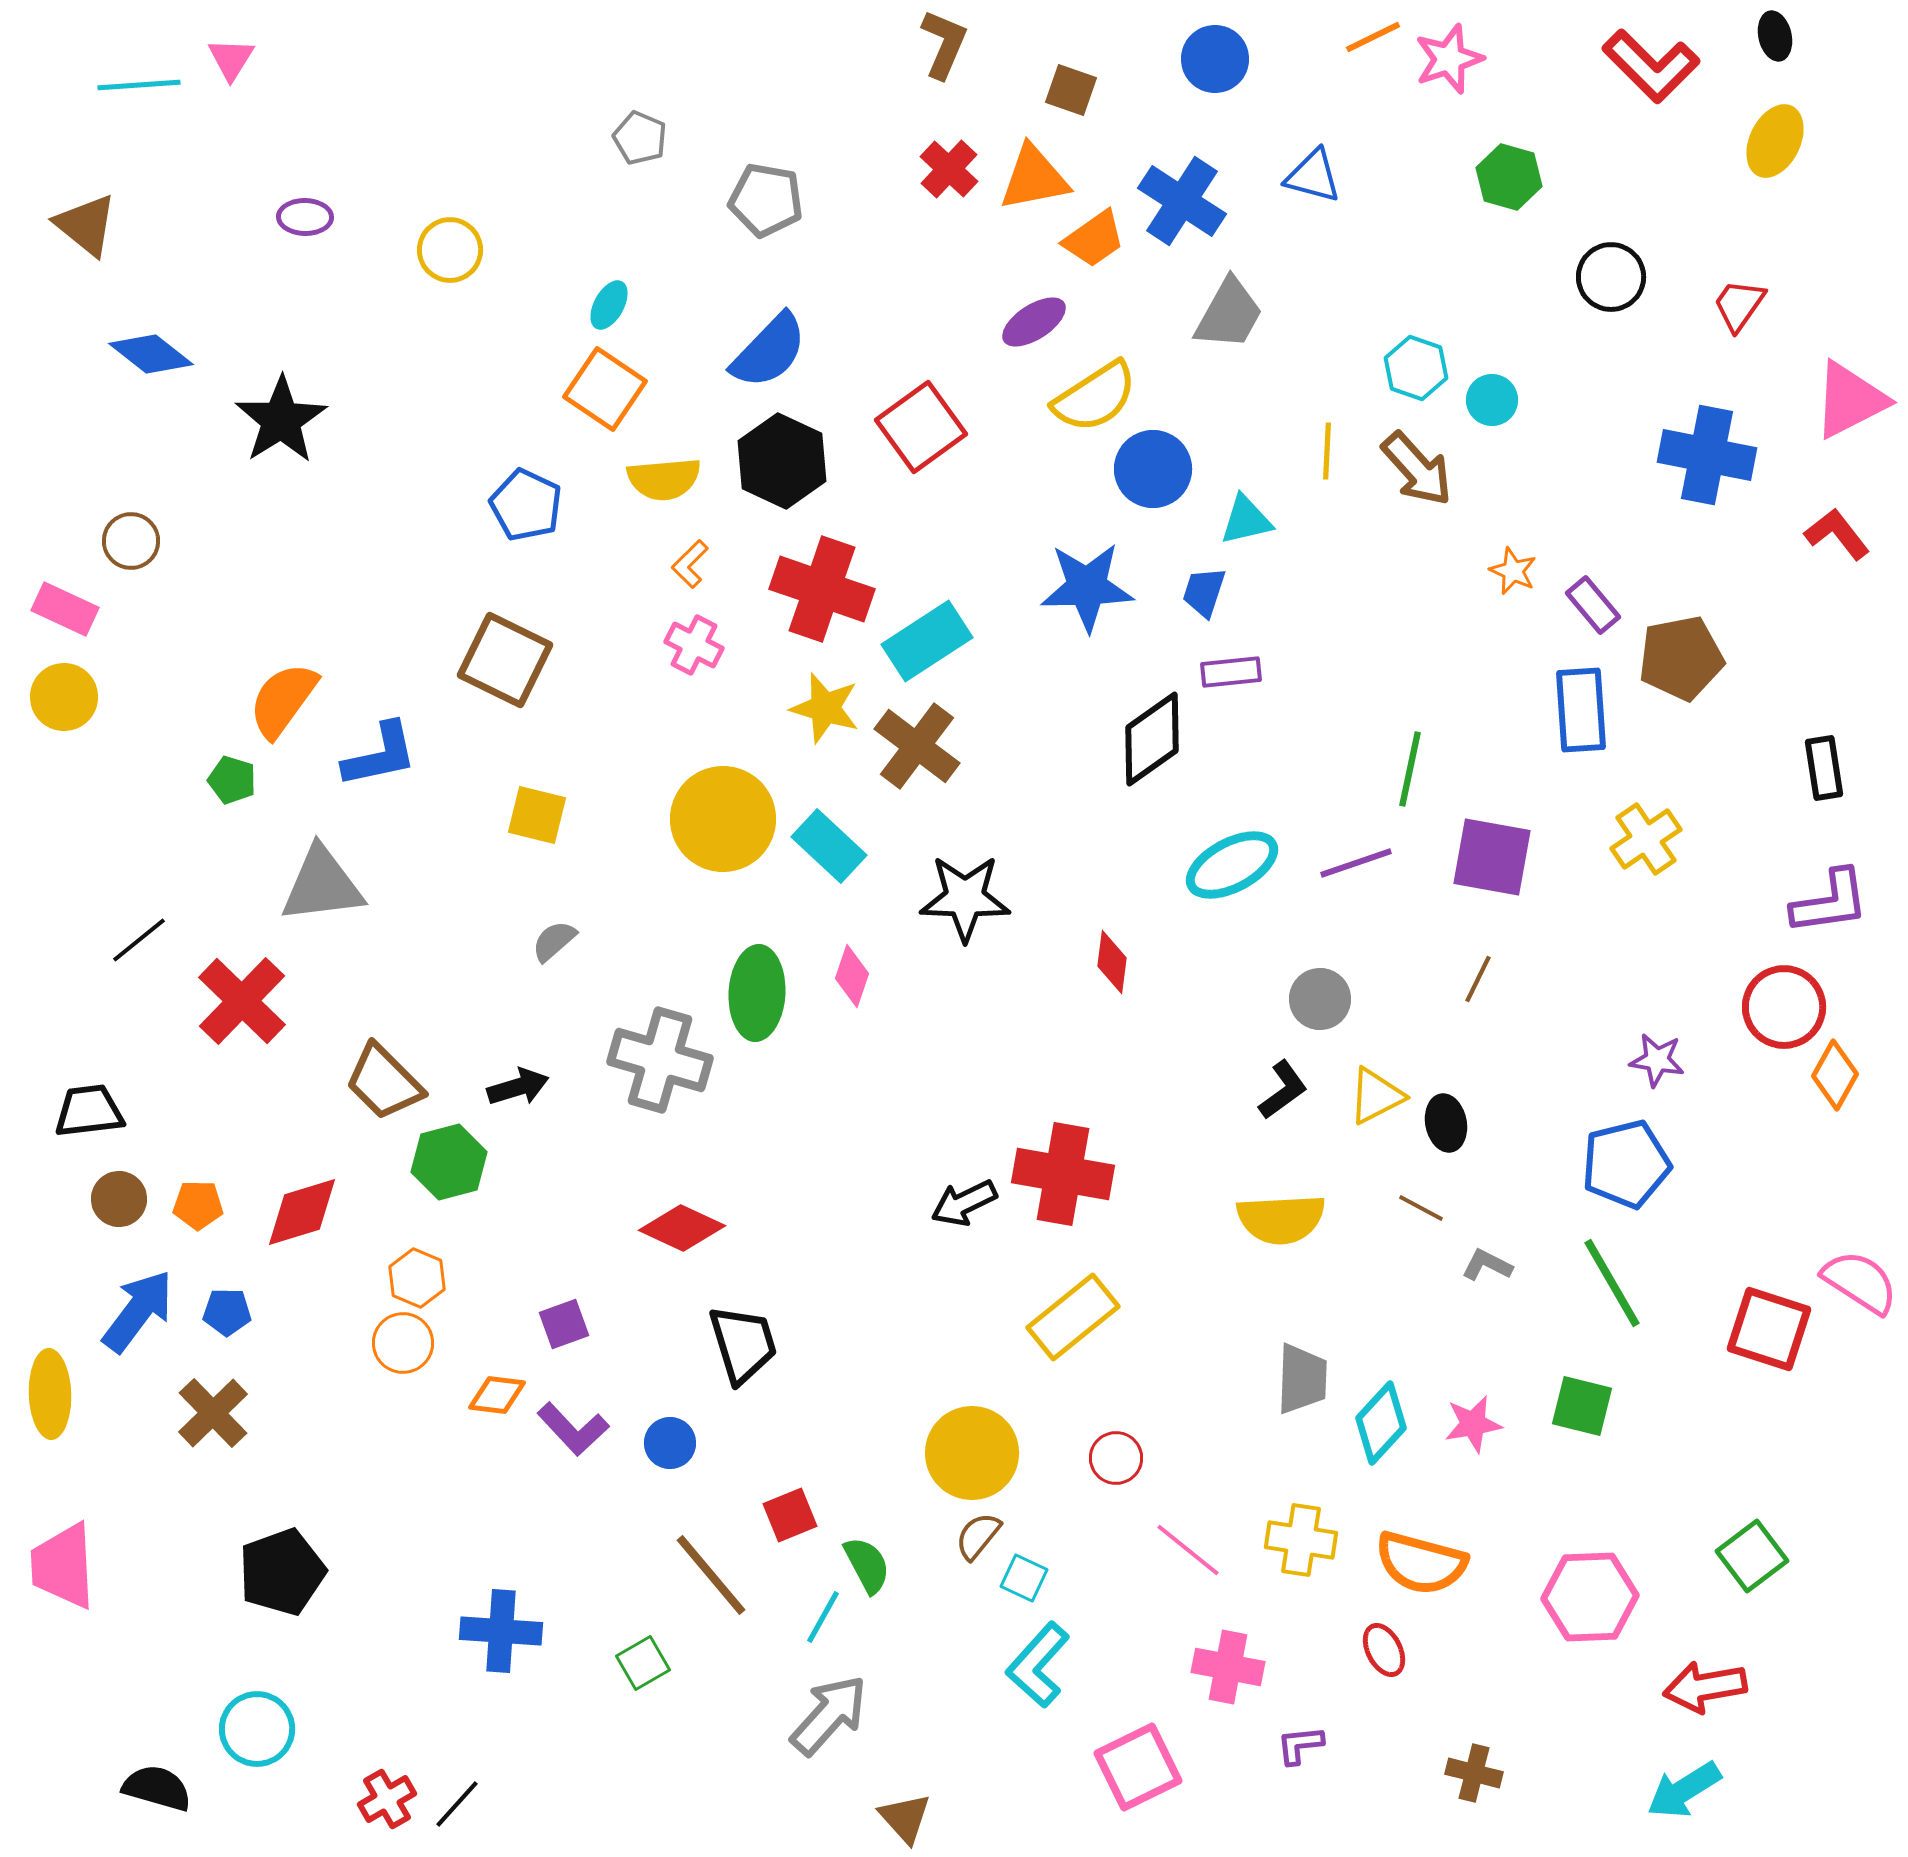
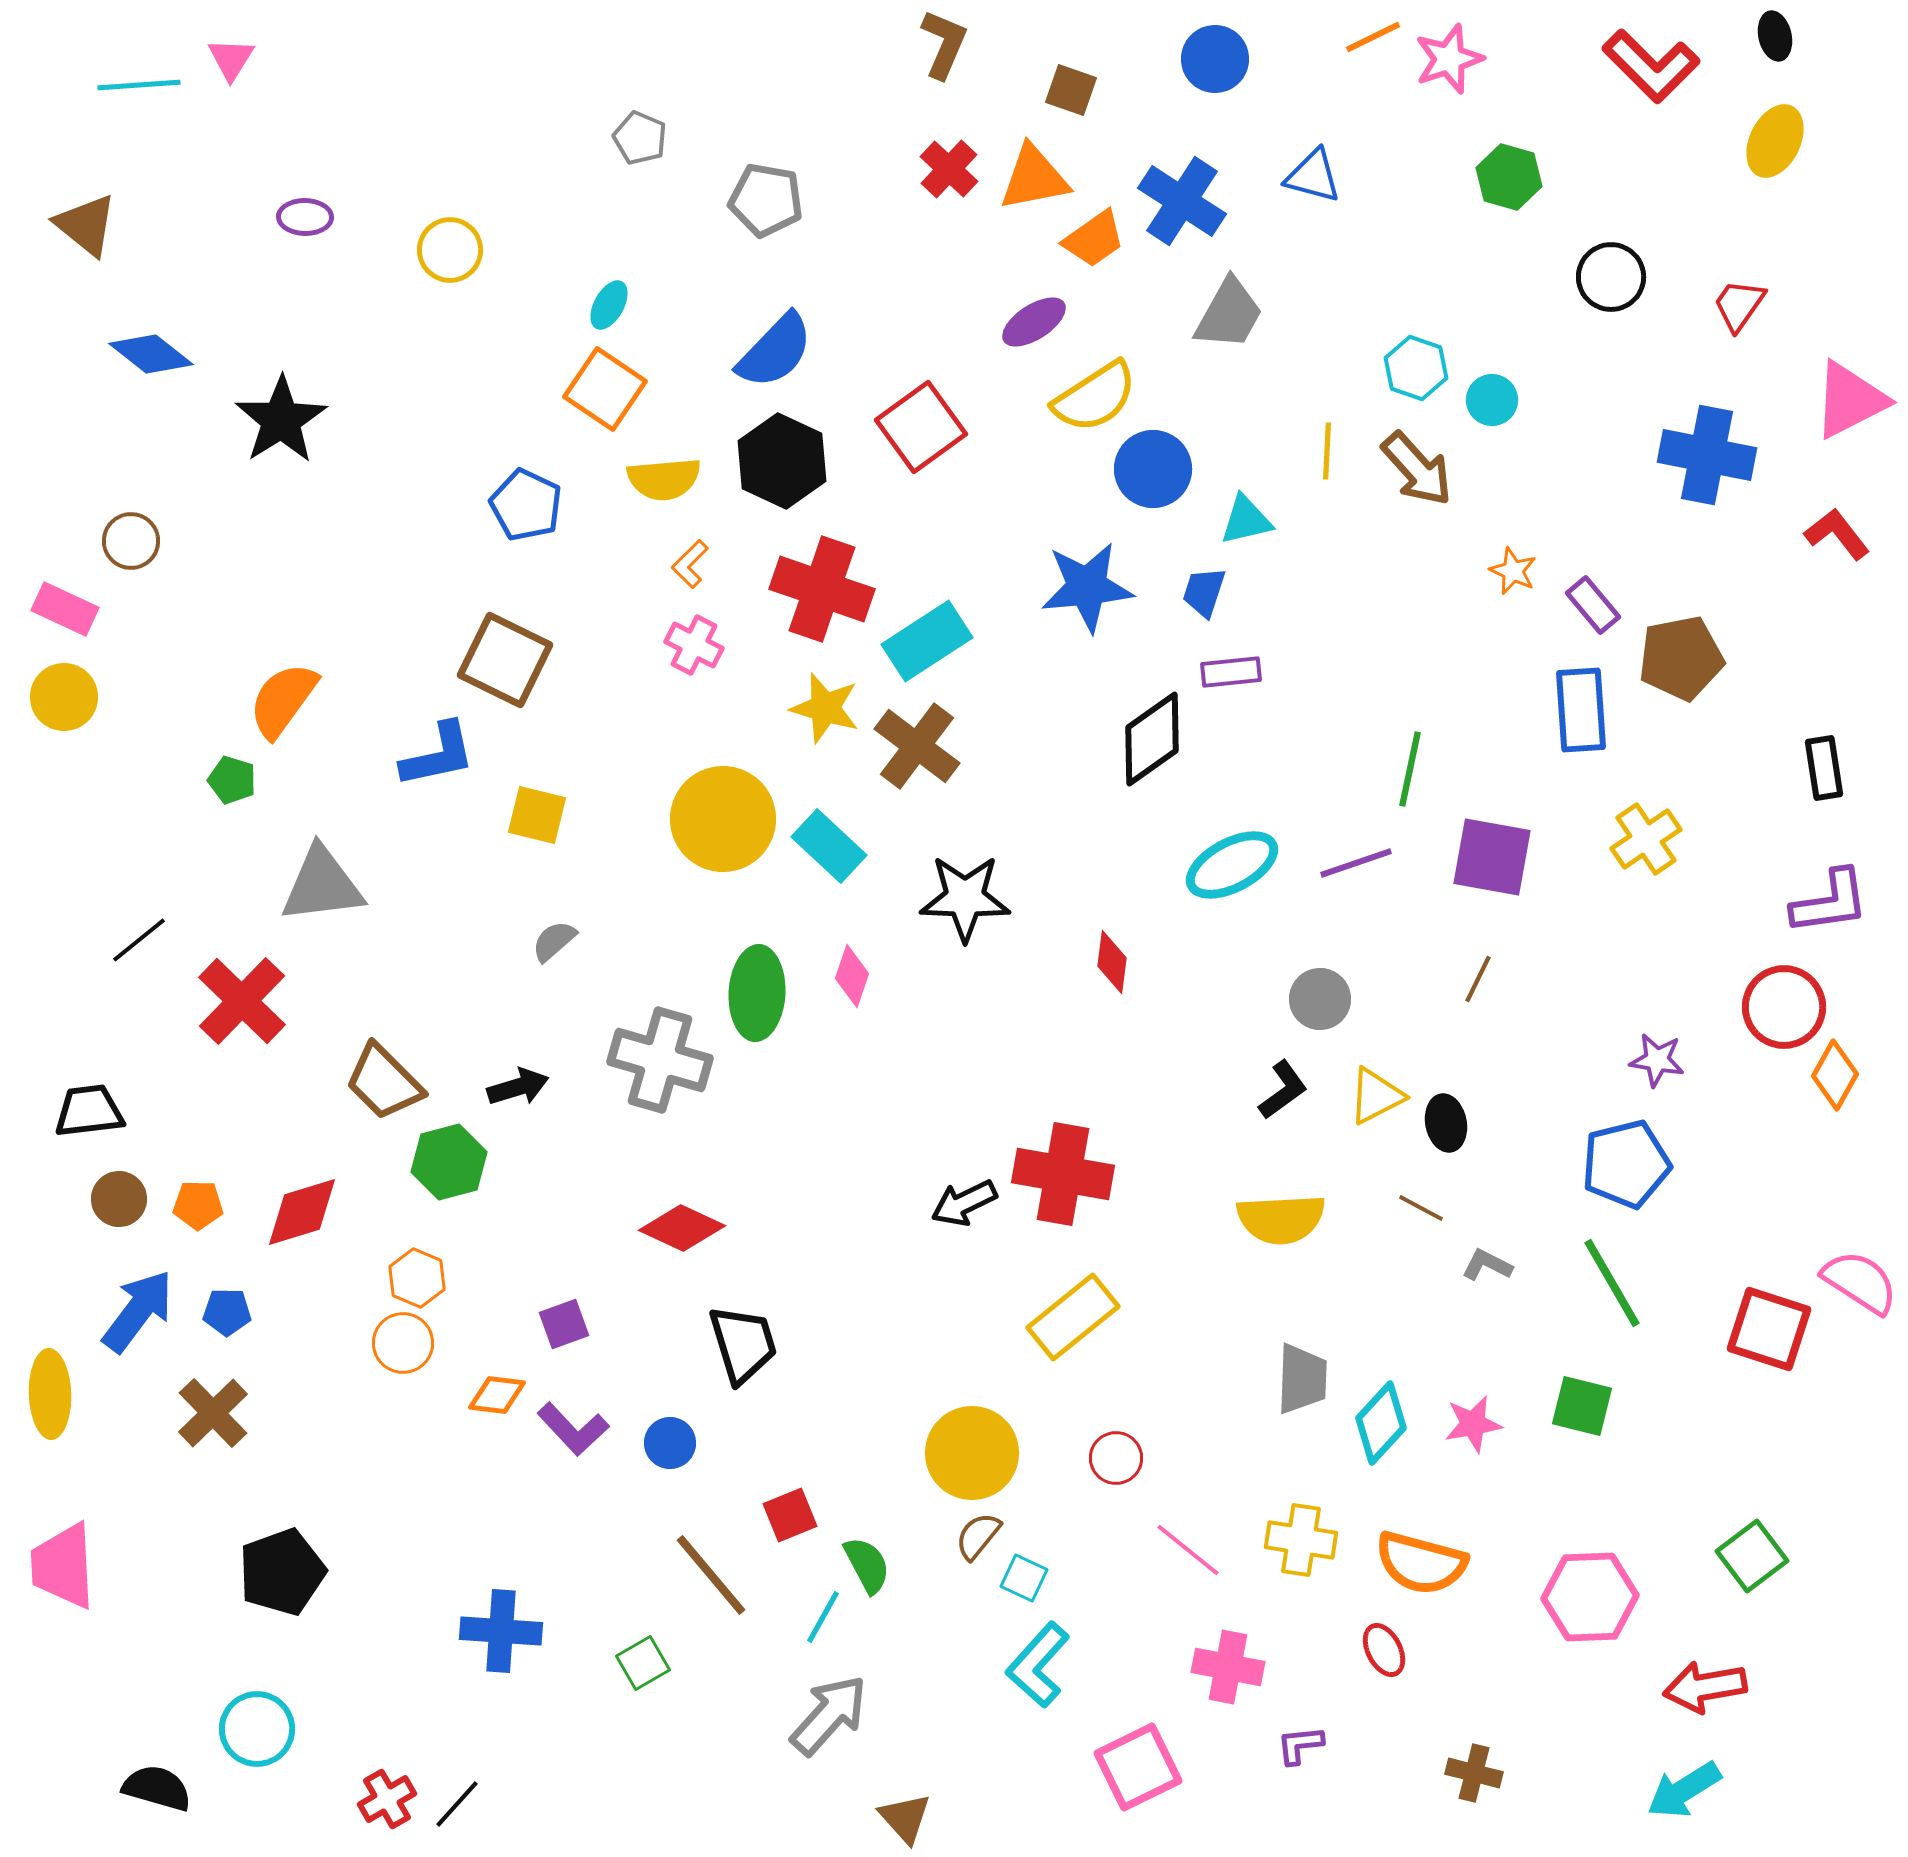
blue semicircle at (769, 351): moved 6 px right
blue star at (1087, 587): rotated 4 degrees counterclockwise
blue L-shape at (380, 755): moved 58 px right
